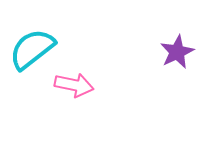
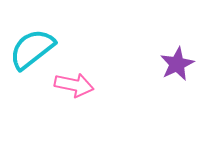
purple star: moved 12 px down
